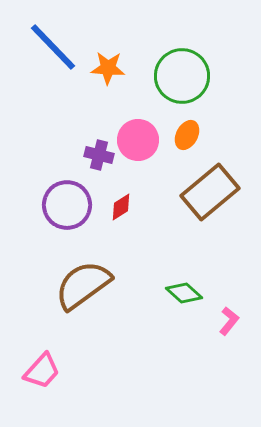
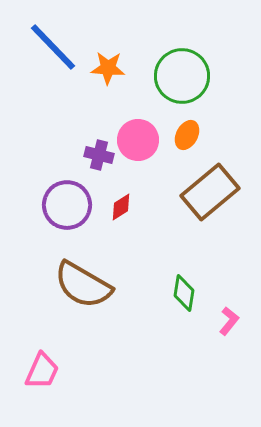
brown semicircle: rotated 114 degrees counterclockwise
green diamond: rotated 57 degrees clockwise
pink trapezoid: rotated 18 degrees counterclockwise
